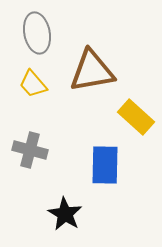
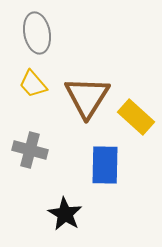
brown triangle: moved 5 px left, 26 px down; rotated 48 degrees counterclockwise
